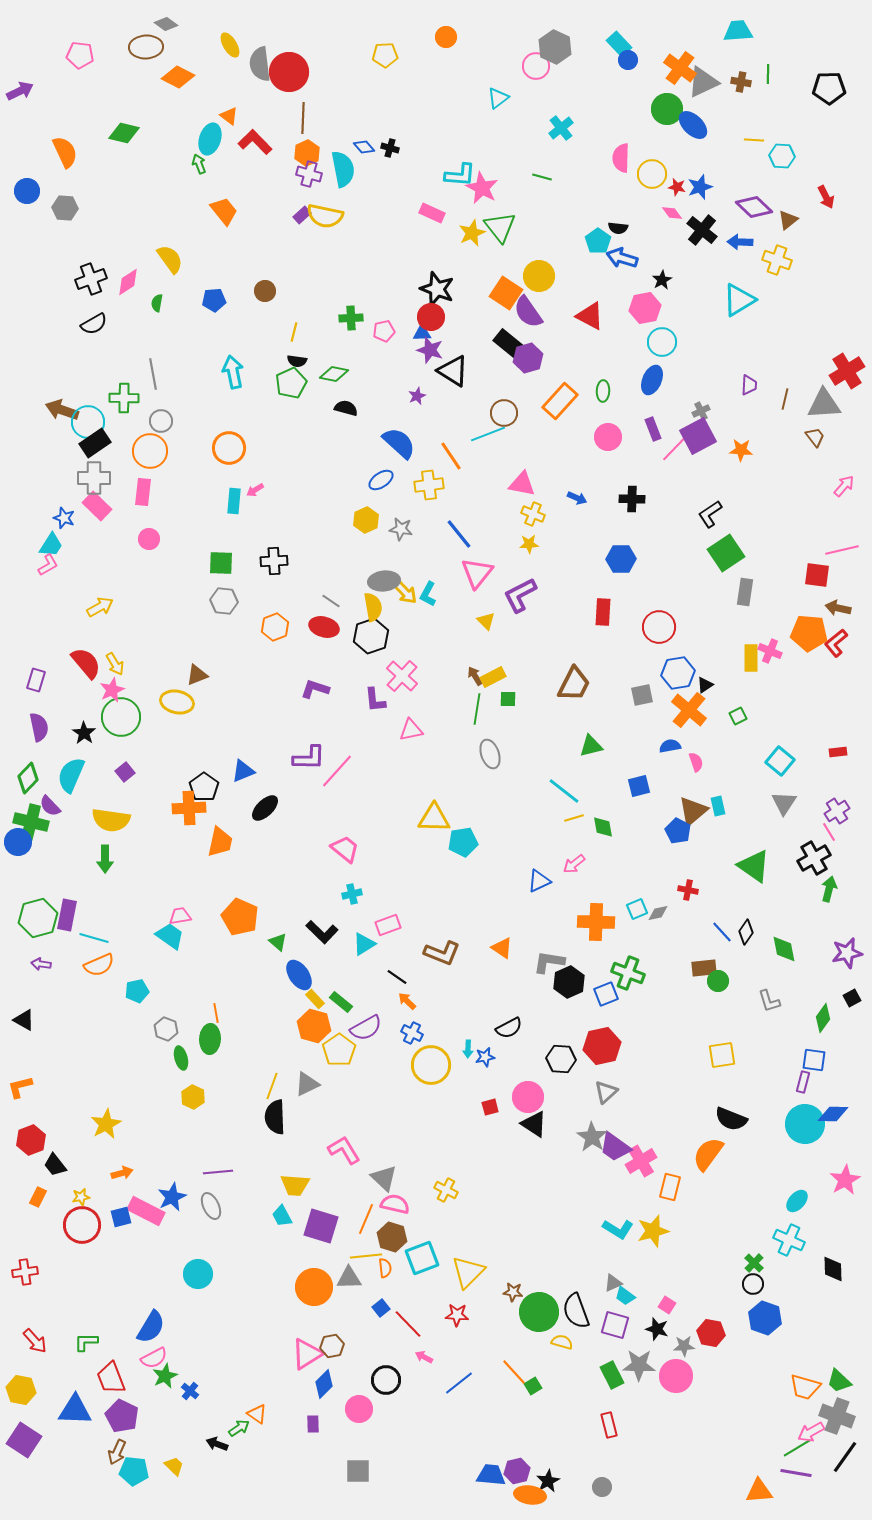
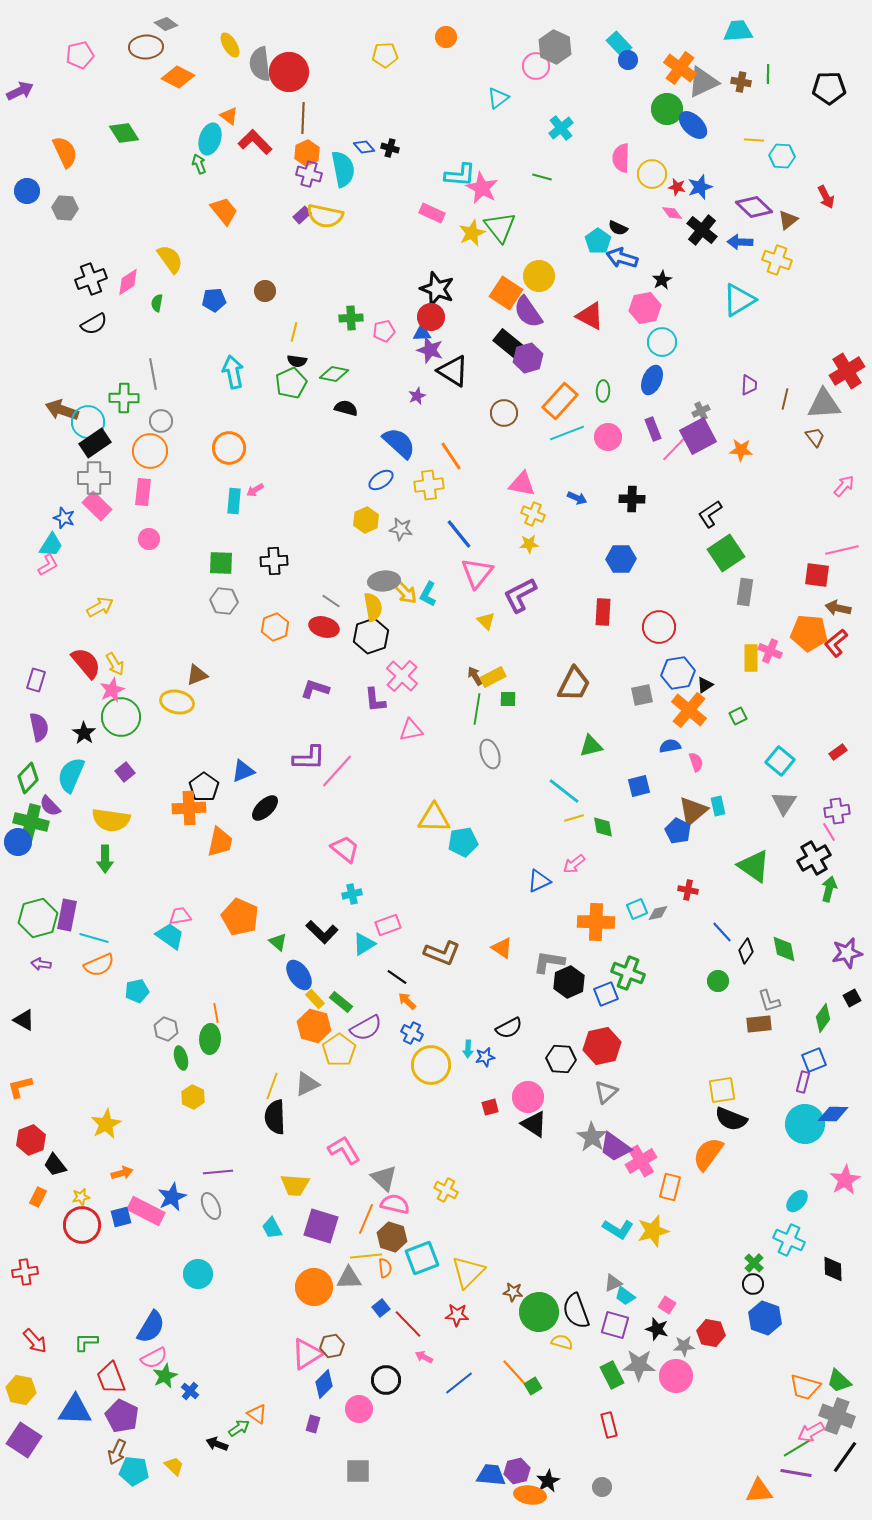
pink pentagon at (80, 55): rotated 20 degrees counterclockwise
green diamond at (124, 133): rotated 44 degrees clockwise
black semicircle at (618, 228): rotated 18 degrees clockwise
cyan line at (488, 434): moved 79 px right, 1 px up
red rectangle at (838, 752): rotated 30 degrees counterclockwise
purple cross at (837, 811): rotated 25 degrees clockwise
black diamond at (746, 932): moved 19 px down
brown rectangle at (704, 968): moved 55 px right, 56 px down
yellow square at (722, 1055): moved 35 px down
blue square at (814, 1060): rotated 30 degrees counterclockwise
cyan trapezoid at (282, 1216): moved 10 px left, 12 px down
purple rectangle at (313, 1424): rotated 18 degrees clockwise
